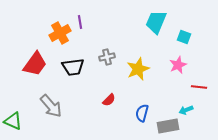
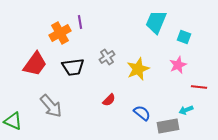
gray cross: rotated 21 degrees counterclockwise
blue semicircle: rotated 114 degrees clockwise
